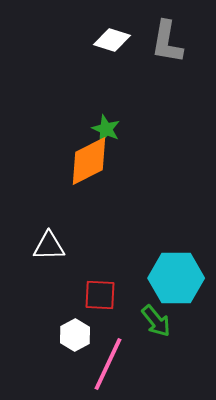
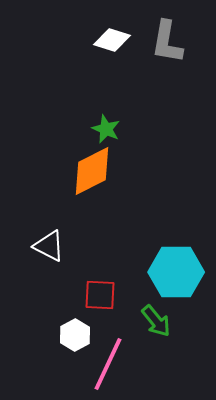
orange diamond: moved 3 px right, 10 px down
white triangle: rotated 28 degrees clockwise
cyan hexagon: moved 6 px up
